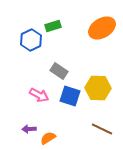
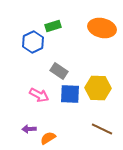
orange ellipse: rotated 44 degrees clockwise
blue hexagon: moved 2 px right, 2 px down
blue square: moved 2 px up; rotated 15 degrees counterclockwise
